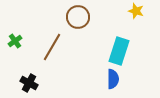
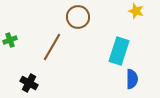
green cross: moved 5 px left, 1 px up; rotated 16 degrees clockwise
blue semicircle: moved 19 px right
